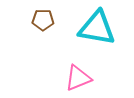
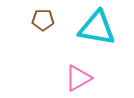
pink triangle: rotated 8 degrees counterclockwise
